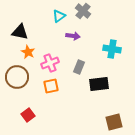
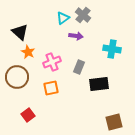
gray cross: moved 4 px down
cyan triangle: moved 4 px right, 2 px down
black triangle: rotated 30 degrees clockwise
purple arrow: moved 3 px right
pink cross: moved 2 px right, 1 px up
orange square: moved 2 px down
